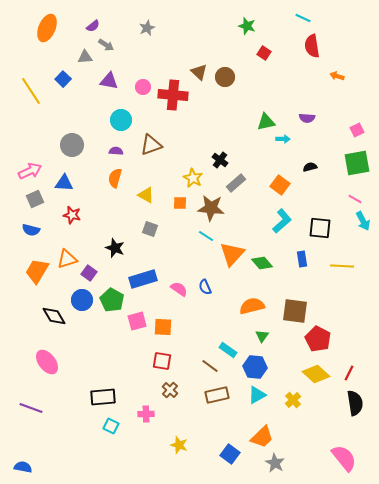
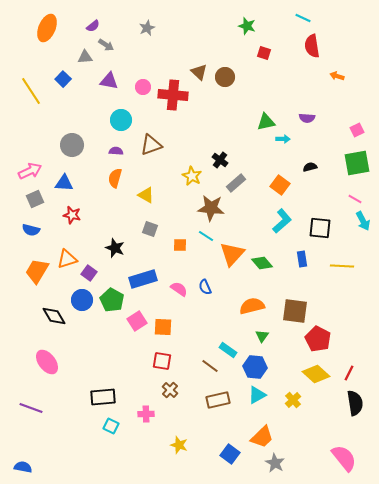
red square at (264, 53): rotated 16 degrees counterclockwise
yellow star at (193, 178): moved 1 px left, 2 px up
orange square at (180, 203): moved 42 px down
pink square at (137, 321): rotated 18 degrees counterclockwise
brown rectangle at (217, 395): moved 1 px right, 5 px down
